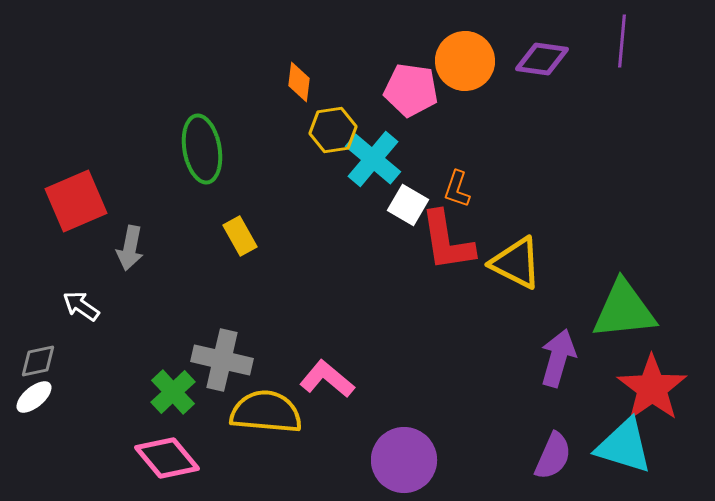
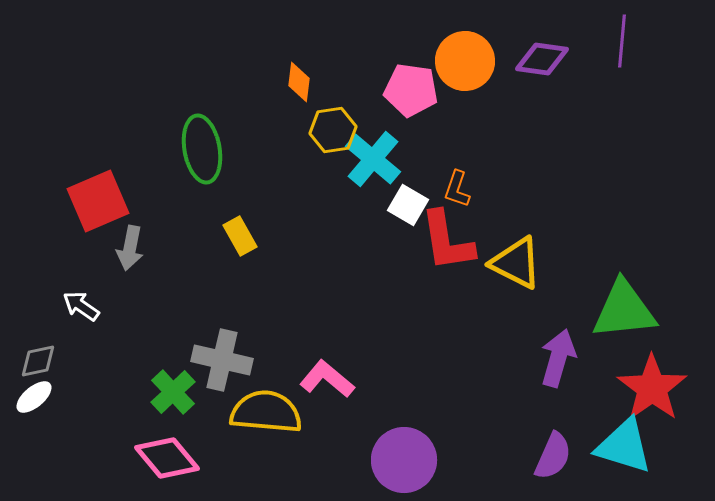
red square: moved 22 px right
